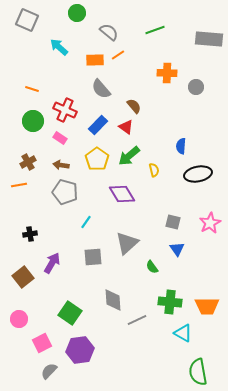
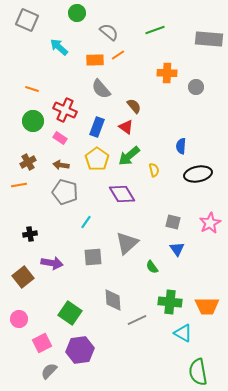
blue rectangle at (98, 125): moved 1 px left, 2 px down; rotated 24 degrees counterclockwise
purple arrow at (52, 263): rotated 70 degrees clockwise
